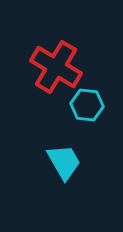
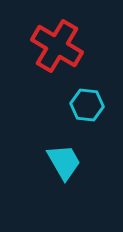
red cross: moved 1 px right, 21 px up
